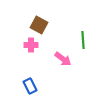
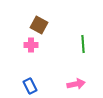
green line: moved 4 px down
pink arrow: moved 13 px right, 25 px down; rotated 48 degrees counterclockwise
